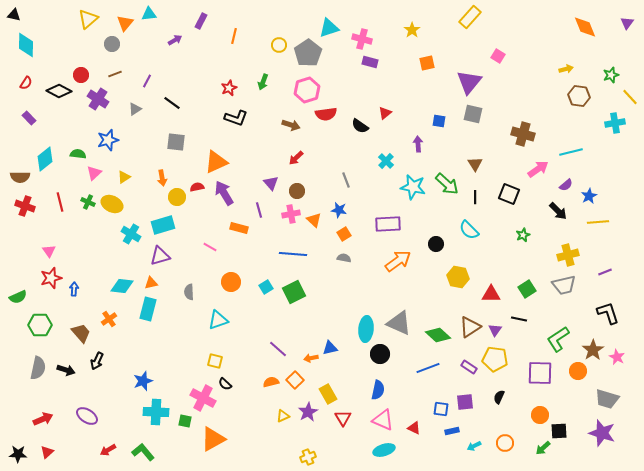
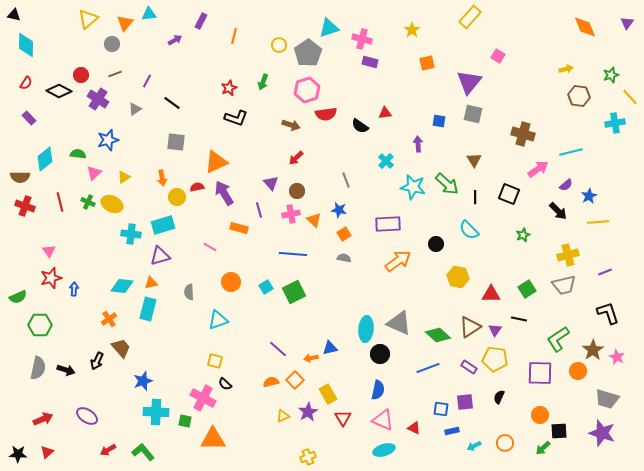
red triangle at (385, 113): rotated 32 degrees clockwise
brown triangle at (475, 164): moved 1 px left, 4 px up
cyan cross at (131, 234): rotated 24 degrees counterclockwise
brown trapezoid at (81, 333): moved 40 px right, 15 px down
orange triangle at (213, 439): rotated 28 degrees clockwise
